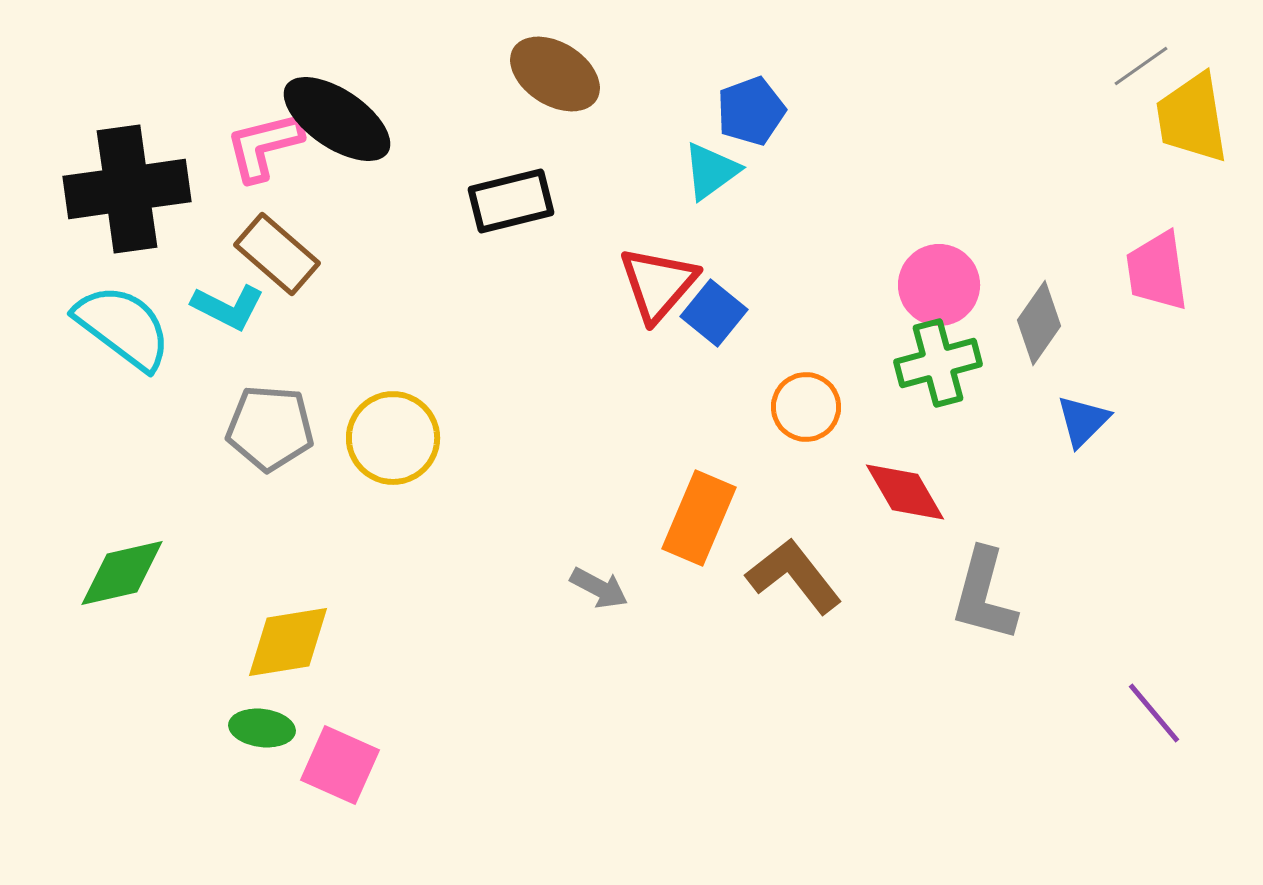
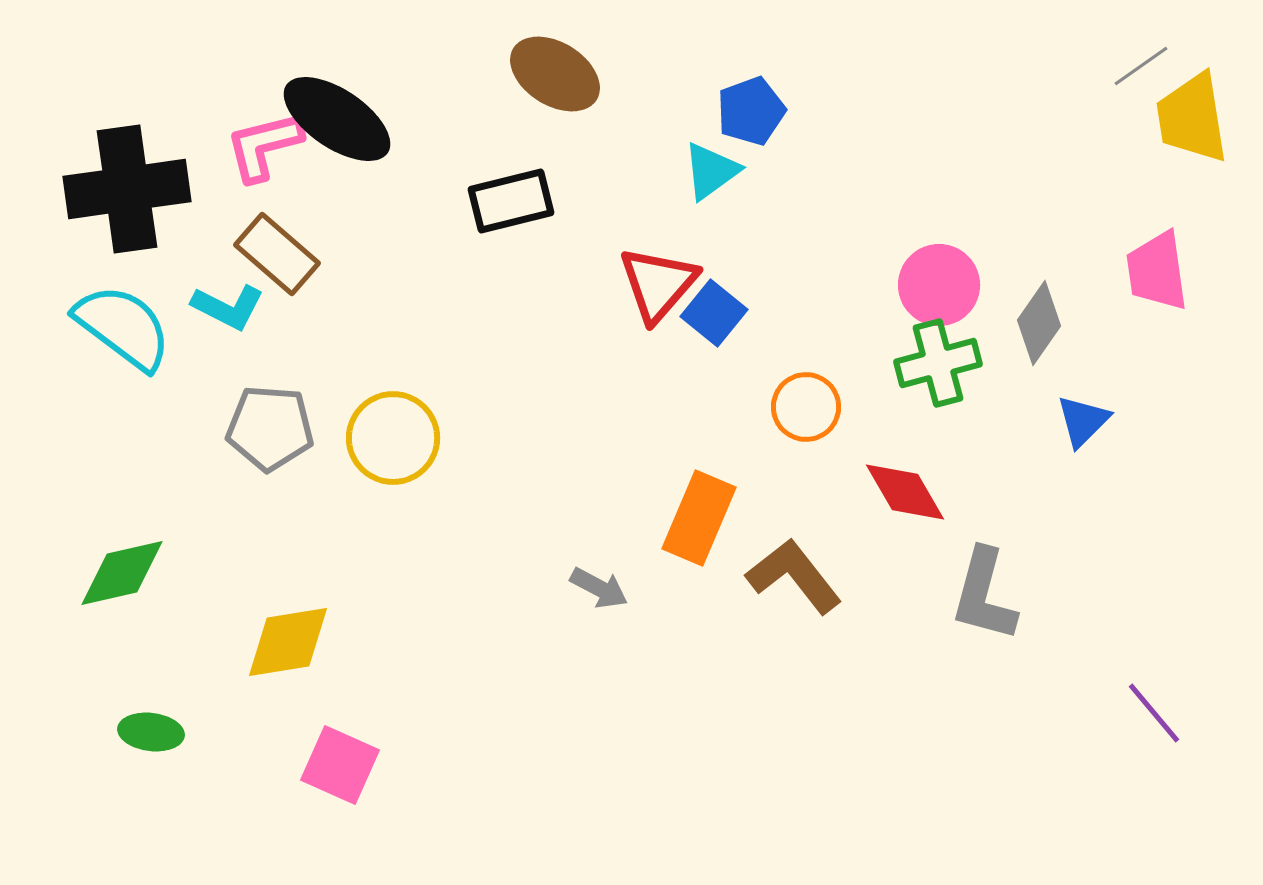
green ellipse: moved 111 px left, 4 px down
